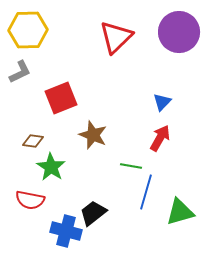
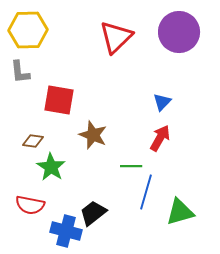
gray L-shape: rotated 110 degrees clockwise
red square: moved 2 px left, 2 px down; rotated 32 degrees clockwise
green line: rotated 10 degrees counterclockwise
red semicircle: moved 5 px down
